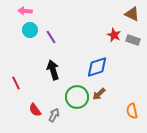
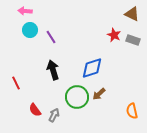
blue diamond: moved 5 px left, 1 px down
